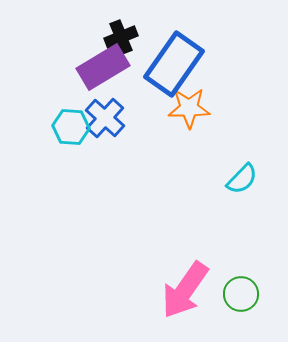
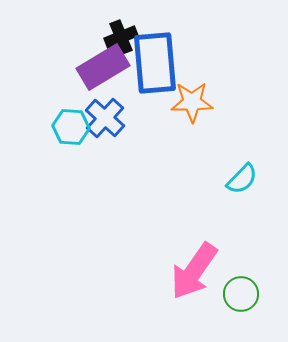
blue rectangle: moved 19 px left, 1 px up; rotated 40 degrees counterclockwise
orange star: moved 3 px right, 6 px up
pink arrow: moved 9 px right, 19 px up
